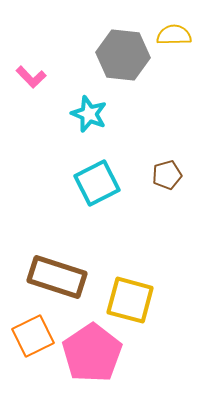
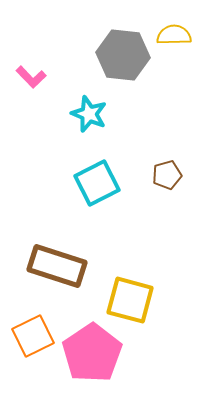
brown rectangle: moved 11 px up
